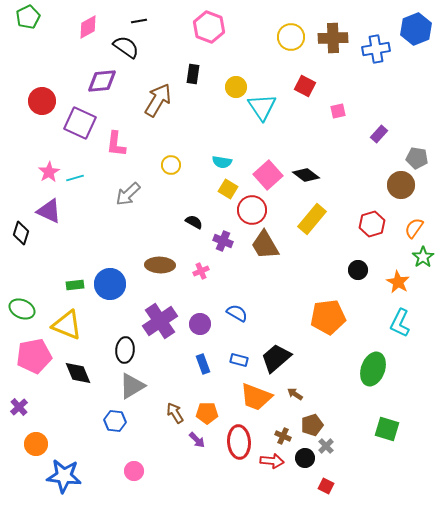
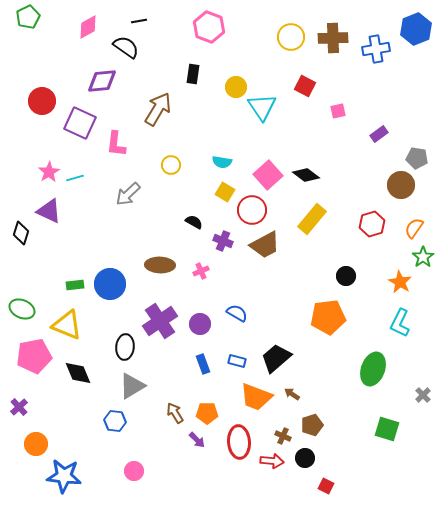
brown arrow at (158, 100): moved 9 px down
purple rectangle at (379, 134): rotated 12 degrees clockwise
yellow square at (228, 189): moved 3 px left, 3 px down
brown trapezoid at (265, 245): rotated 88 degrees counterclockwise
black circle at (358, 270): moved 12 px left, 6 px down
orange star at (398, 282): moved 2 px right
black ellipse at (125, 350): moved 3 px up
blue rectangle at (239, 360): moved 2 px left, 1 px down
brown arrow at (295, 394): moved 3 px left
gray cross at (326, 446): moved 97 px right, 51 px up
